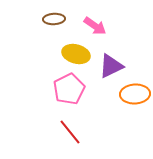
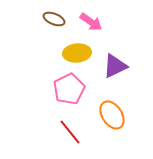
brown ellipse: rotated 25 degrees clockwise
pink arrow: moved 4 px left, 4 px up
yellow ellipse: moved 1 px right, 1 px up; rotated 20 degrees counterclockwise
purple triangle: moved 4 px right
orange ellipse: moved 23 px left, 21 px down; rotated 60 degrees clockwise
